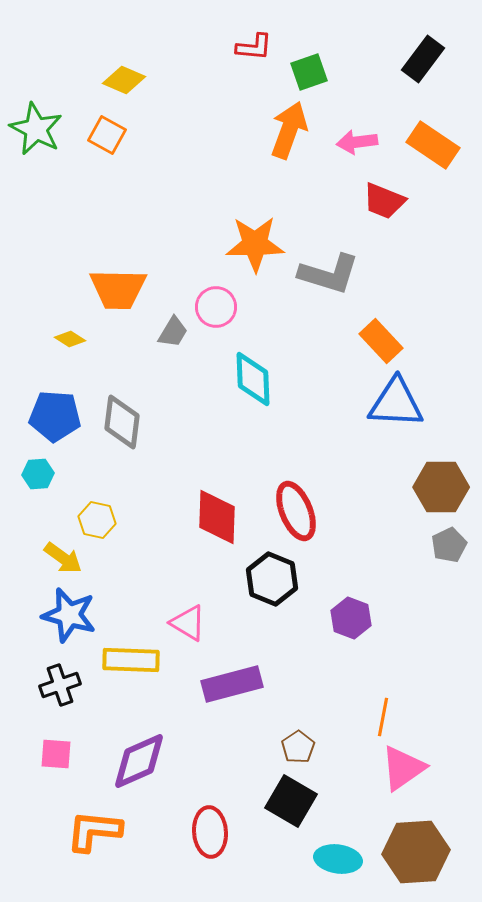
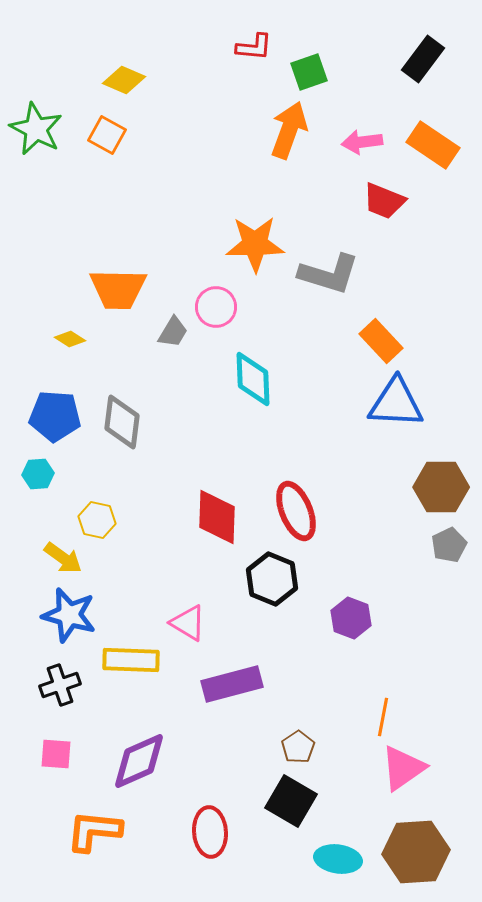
pink arrow at (357, 142): moved 5 px right
